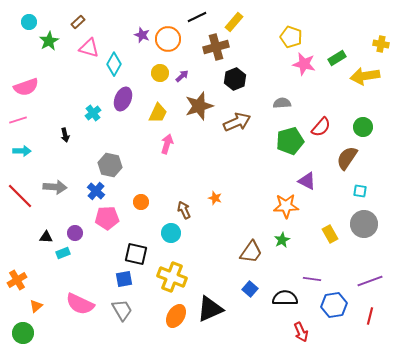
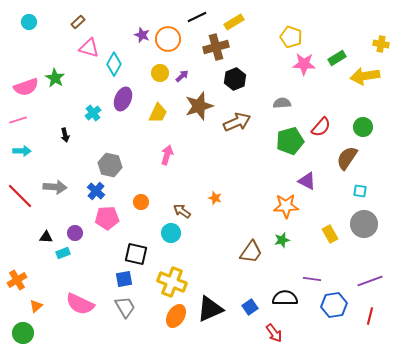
yellow rectangle at (234, 22): rotated 18 degrees clockwise
green star at (49, 41): moved 6 px right, 37 px down; rotated 12 degrees counterclockwise
pink star at (304, 64): rotated 10 degrees counterclockwise
pink arrow at (167, 144): moved 11 px down
brown arrow at (184, 210): moved 2 px left, 1 px down; rotated 30 degrees counterclockwise
green star at (282, 240): rotated 14 degrees clockwise
yellow cross at (172, 277): moved 5 px down
blue square at (250, 289): moved 18 px down; rotated 14 degrees clockwise
gray trapezoid at (122, 310): moved 3 px right, 3 px up
red arrow at (301, 332): moved 27 px left, 1 px down; rotated 12 degrees counterclockwise
